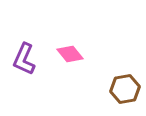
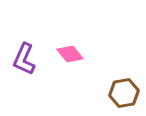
brown hexagon: moved 1 px left, 4 px down
